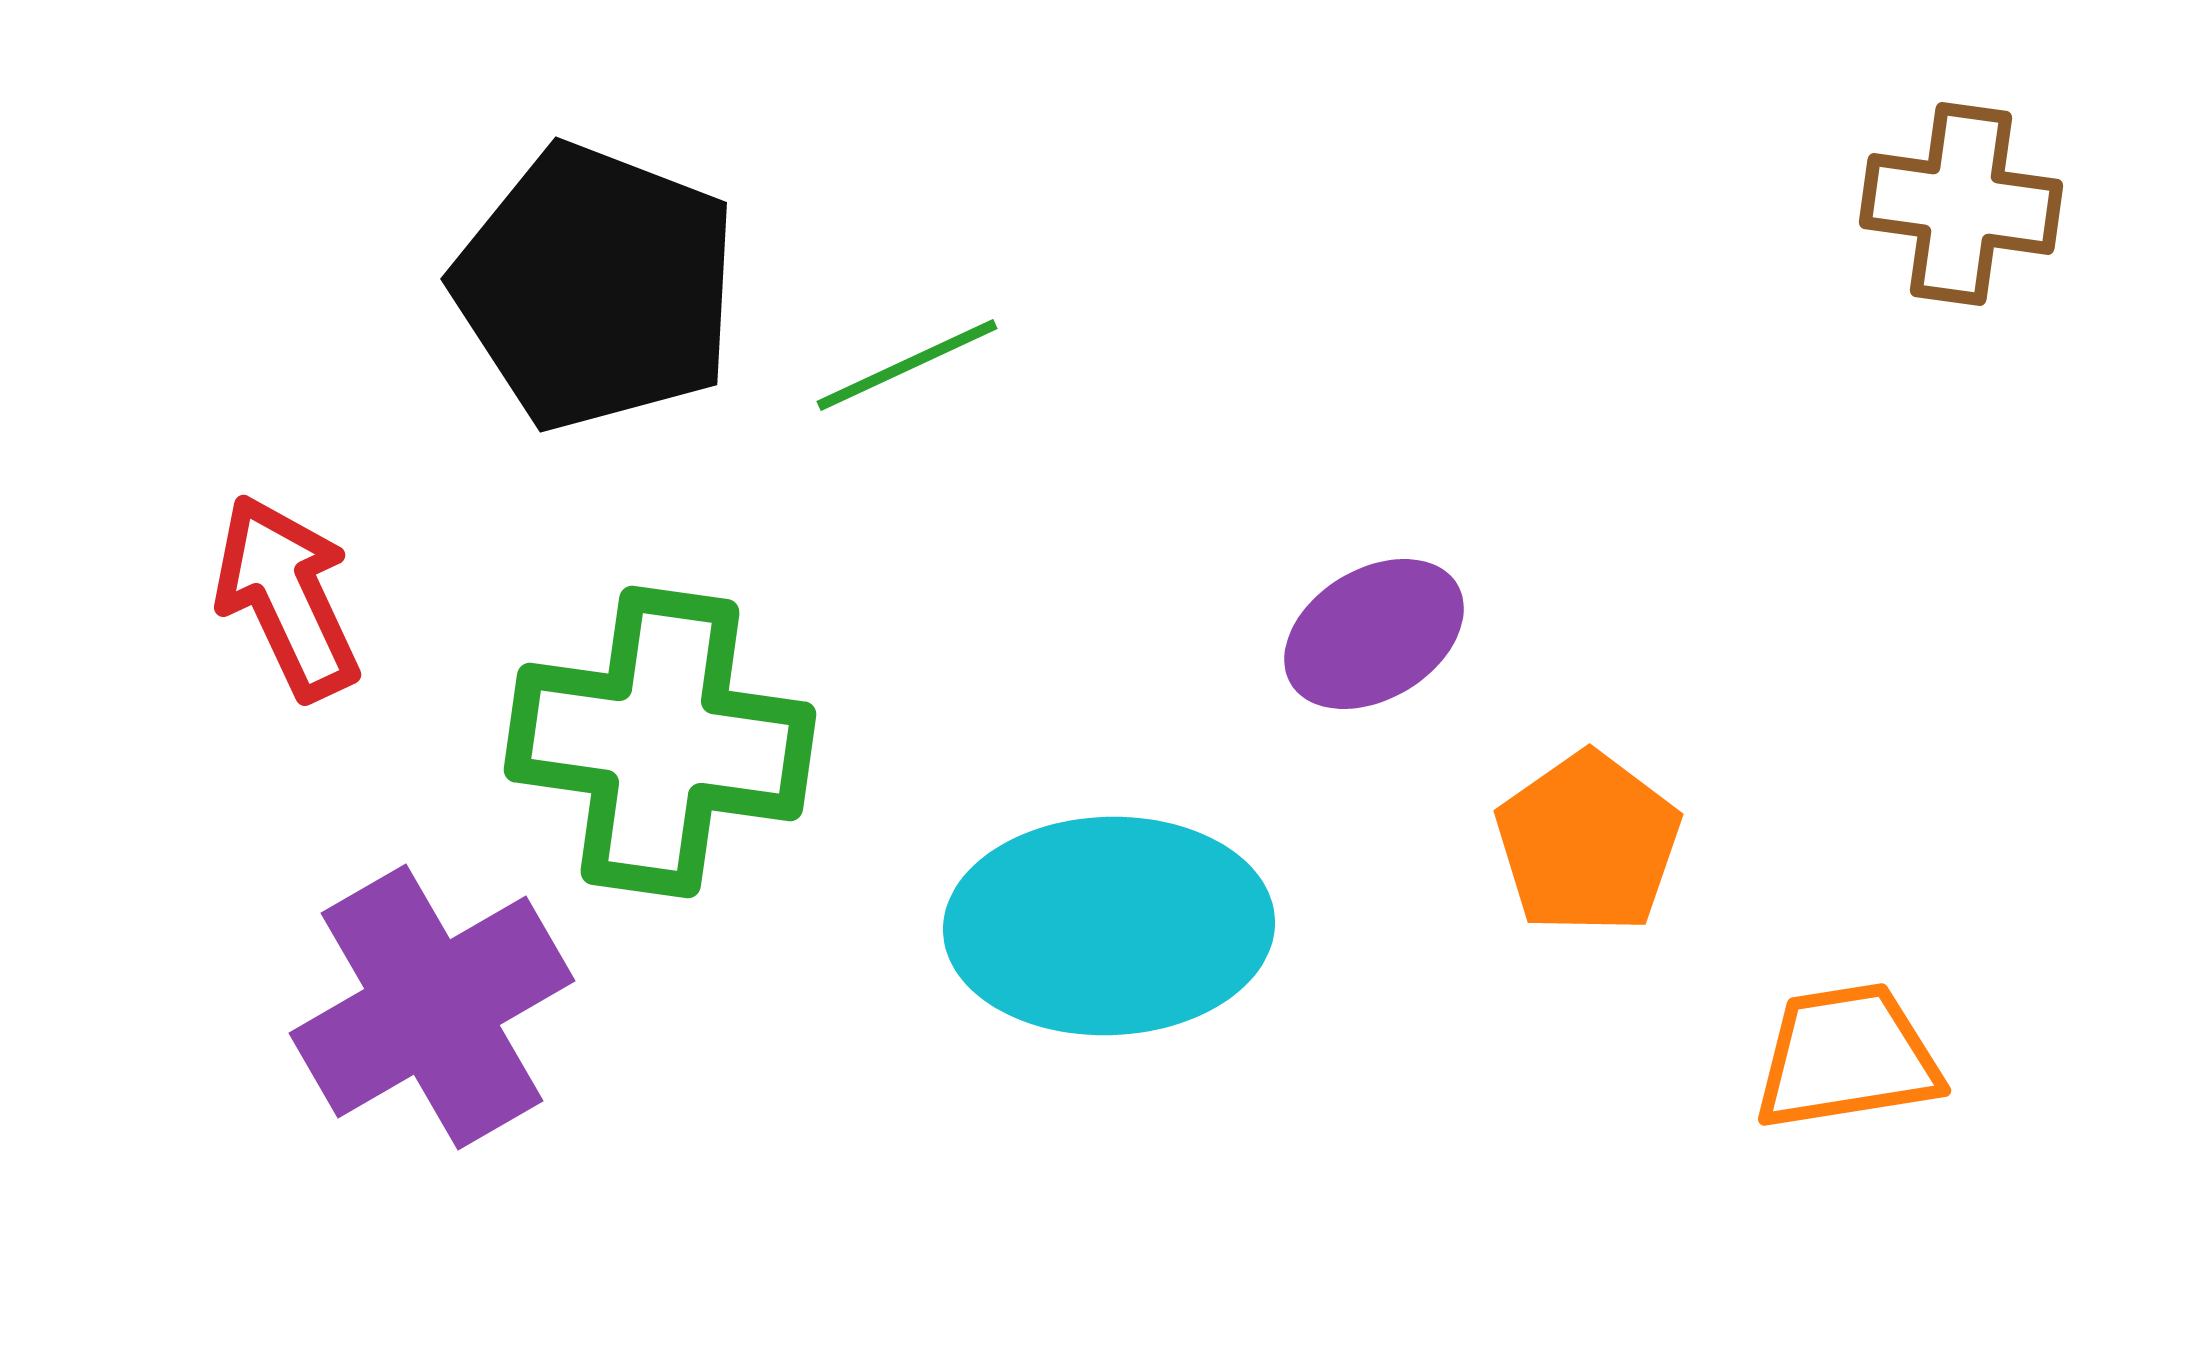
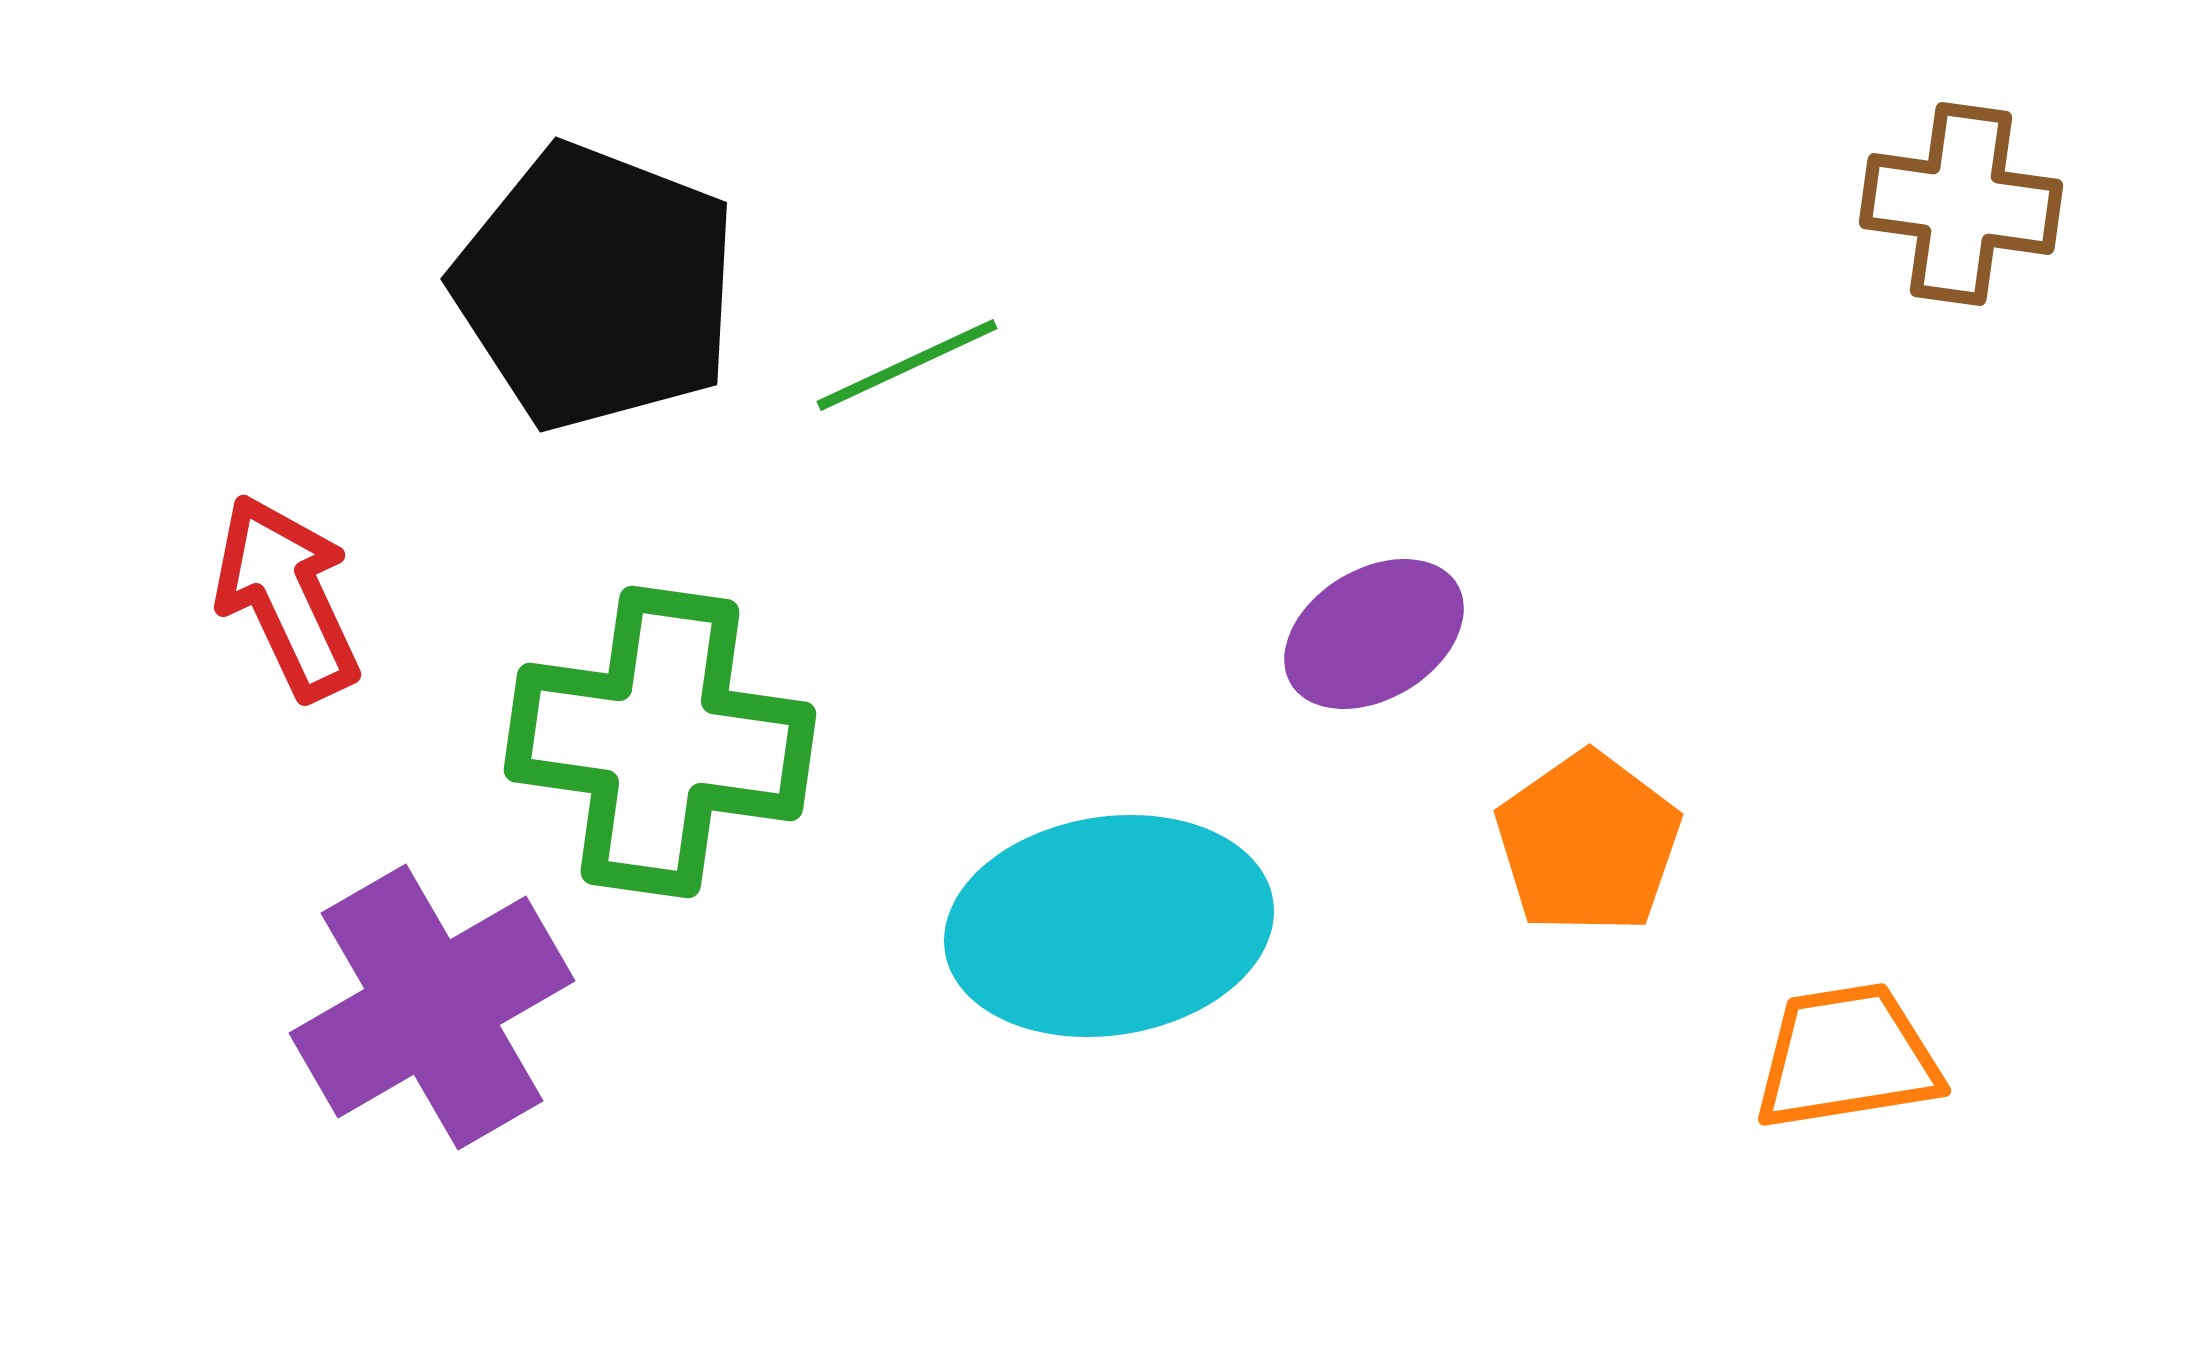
cyan ellipse: rotated 7 degrees counterclockwise
